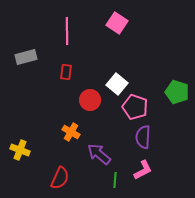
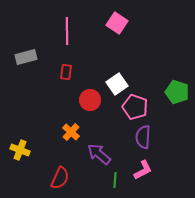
white square: rotated 15 degrees clockwise
orange cross: rotated 12 degrees clockwise
